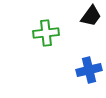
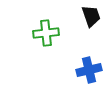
black trapezoid: rotated 55 degrees counterclockwise
